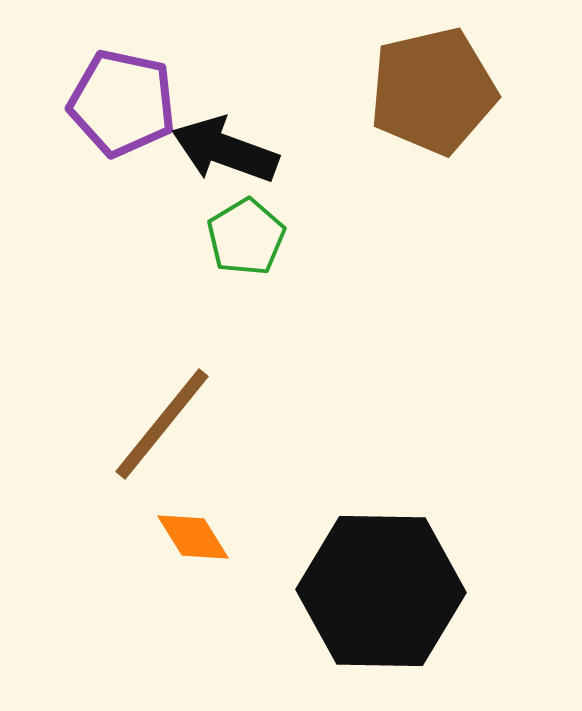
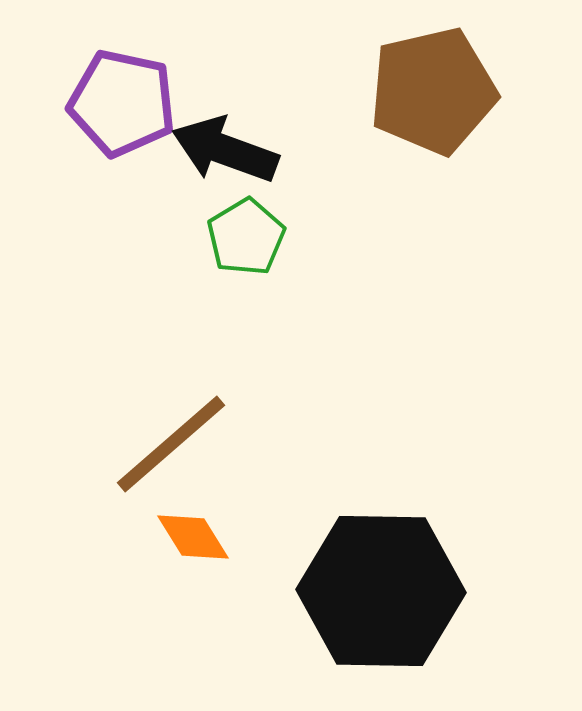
brown line: moved 9 px right, 20 px down; rotated 10 degrees clockwise
